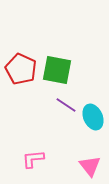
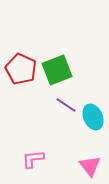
green square: rotated 32 degrees counterclockwise
